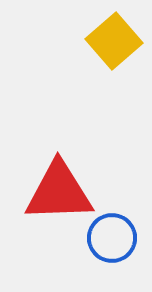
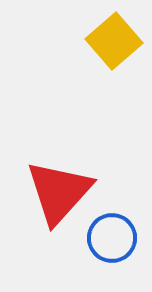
red triangle: rotated 46 degrees counterclockwise
